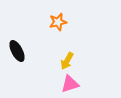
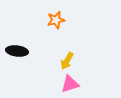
orange star: moved 2 px left, 2 px up
black ellipse: rotated 55 degrees counterclockwise
